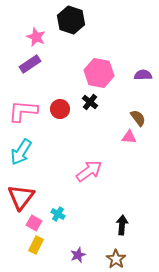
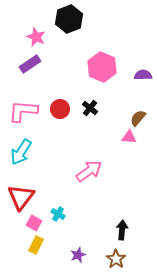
black hexagon: moved 2 px left, 1 px up; rotated 20 degrees clockwise
pink hexagon: moved 3 px right, 6 px up; rotated 12 degrees clockwise
black cross: moved 6 px down
brown semicircle: rotated 102 degrees counterclockwise
black arrow: moved 5 px down
